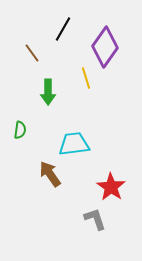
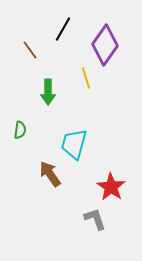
purple diamond: moved 2 px up
brown line: moved 2 px left, 3 px up
cyan trapezoid: rotated 68 degrees counterclockwise
